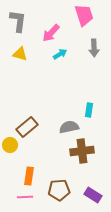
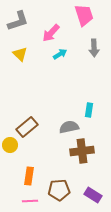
gray L-shape: rotated 65 degrees clockwise
yellow triangle: rotated 28 degrees clockwise
pink line: moved 5 px right, 4 px down
